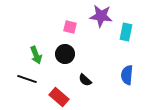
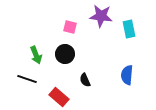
cyan rectangle: moved 3 px right, 3 px up; rotated 24 degrees counterclockwise
black semicircle: rotated 24 degrees clockwise
